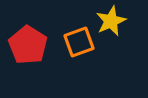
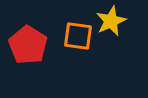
orange square: moved 1 px left, 6 px up; rotated 28 degrees clockwise
